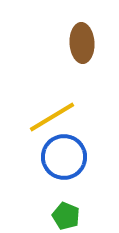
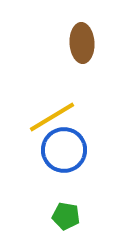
blue circle: moved 7 px up
green pentagon: rotated 12 degrees counterclockwise
